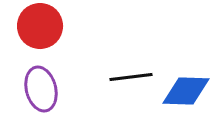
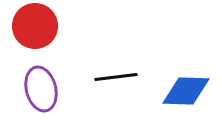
red circle: moved 5 px left
black line: moved 15 px left
